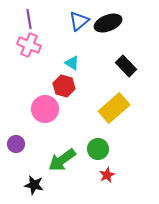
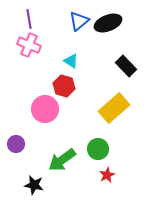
cyan triangle: moved 1 px left, 2 px up
